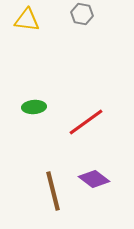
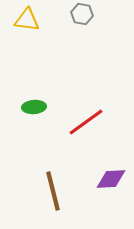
purple diamond: moved 17 px right; rotated 40 degrees counterclockwise
